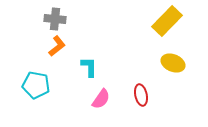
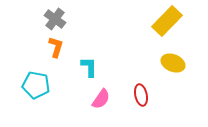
gray cross: rotated 30 degrees clockwise
orange L-shape: moved 1 px left, 1 px down; rotated 35 degrees counterclockwise
